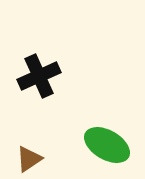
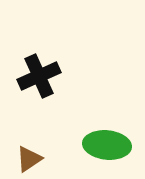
green ellipse: rotated 24 degrees counterclockwise
